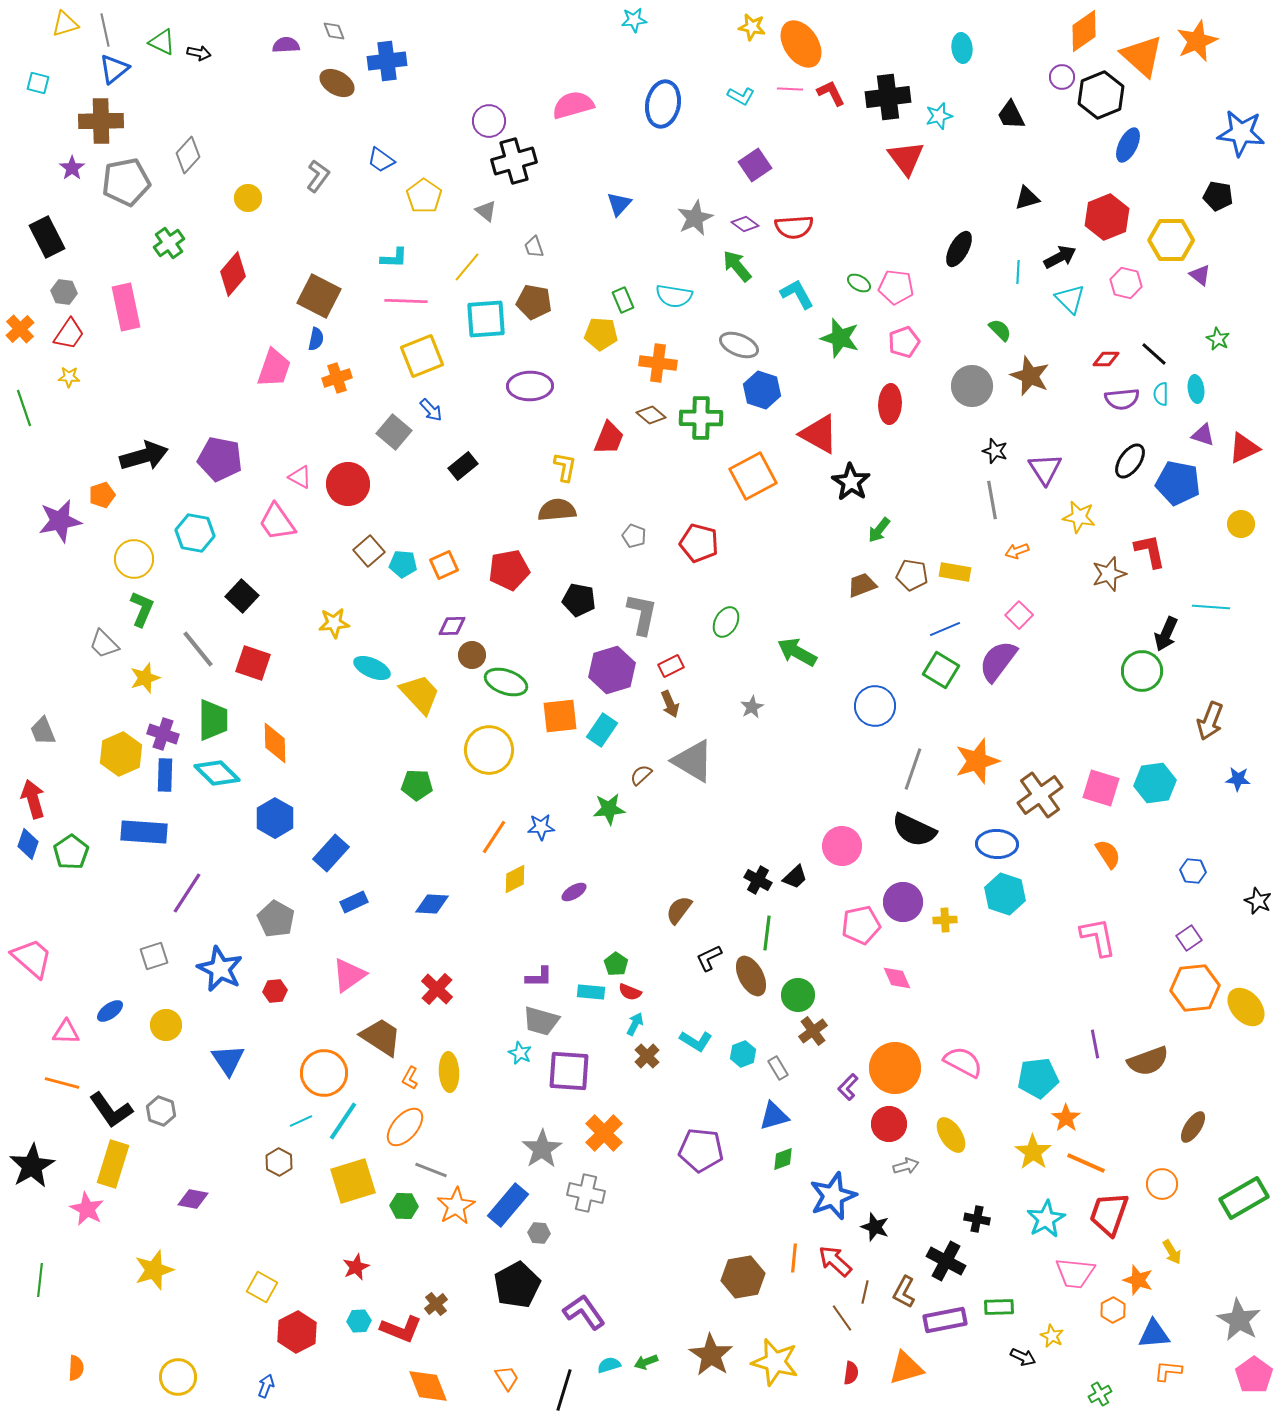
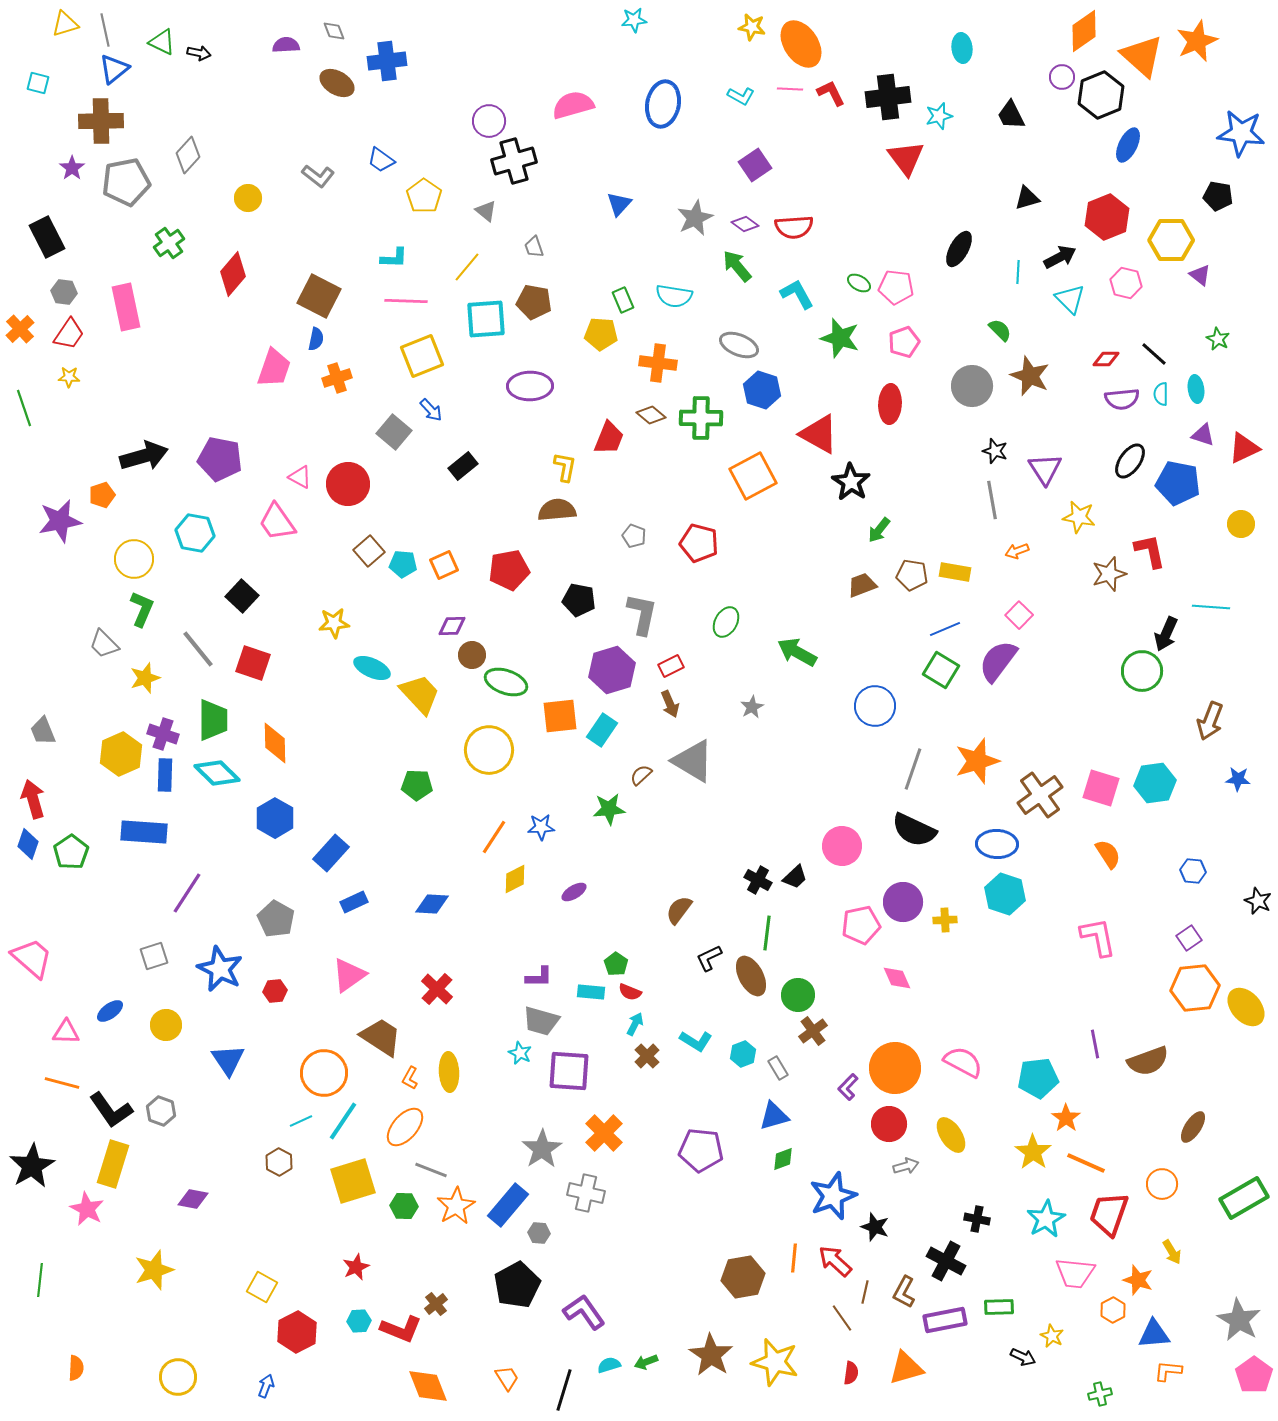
gray L-shape at (318, 176): rotated 92 degrees clockwise
green cross at (1100, 1394): rotated 15 degrees clockwise
